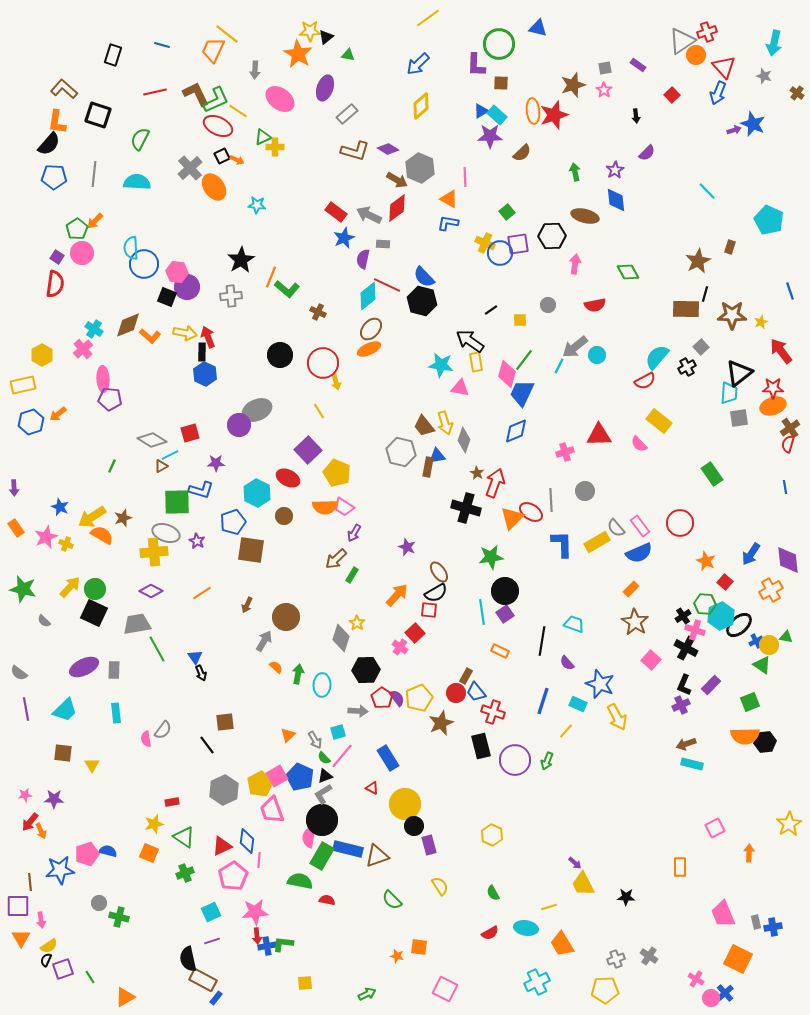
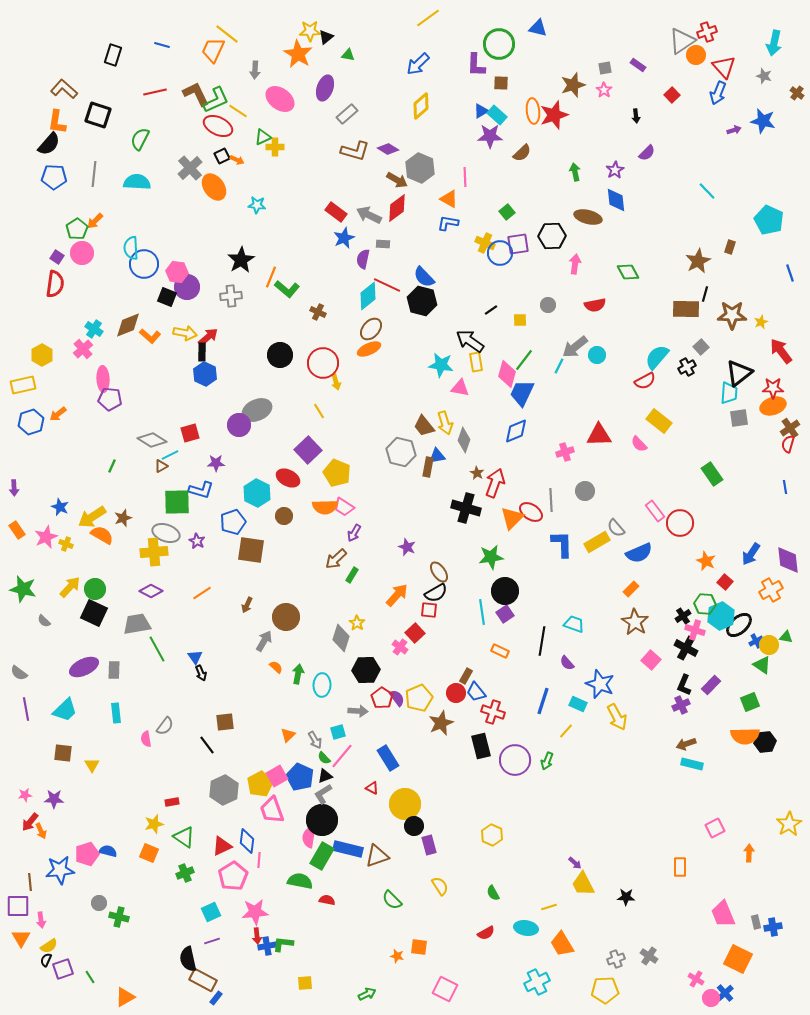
blue star at (753, 124): moved 10 px right, 3 px up; rotated 10 degrees counterclockwise
brown ellipse at (585, 216): moved 3 px right, 1 px down
blue line at (790, 291): moved 18 px up
red arrow at (208, 337): rotated 70 degrees clockwise
pink rectangle at (640, 526): moved 15 px right, 15 px up
orange rectangle at (16, 528): moved 1 px right, 2 px down
gray semicircle at (163, 730): moved 2 px right, 4 px up
red semicircle at (490, 933): moved 4 px left
